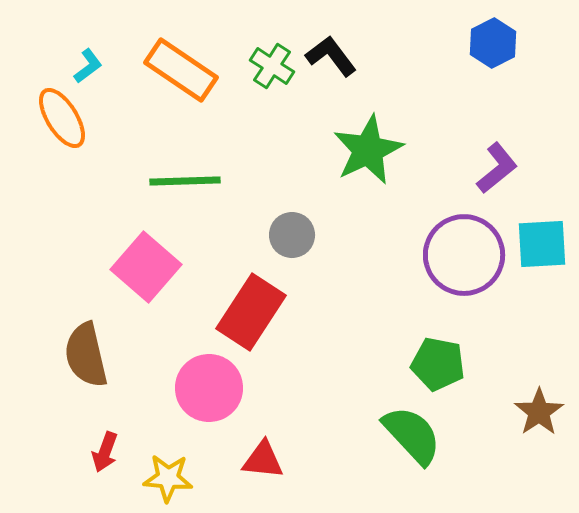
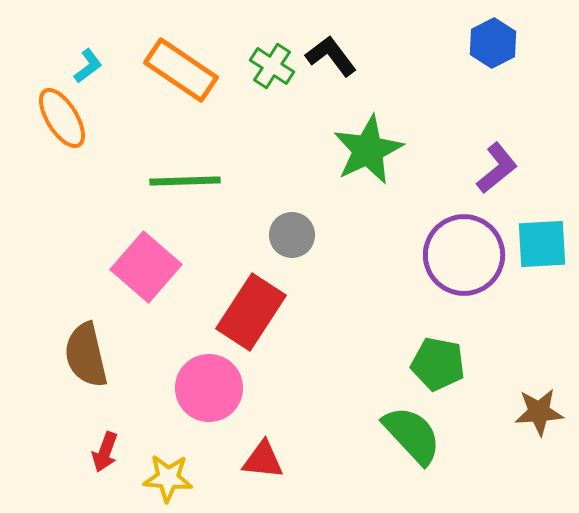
brown star: rotated 30 degrees clockwise
